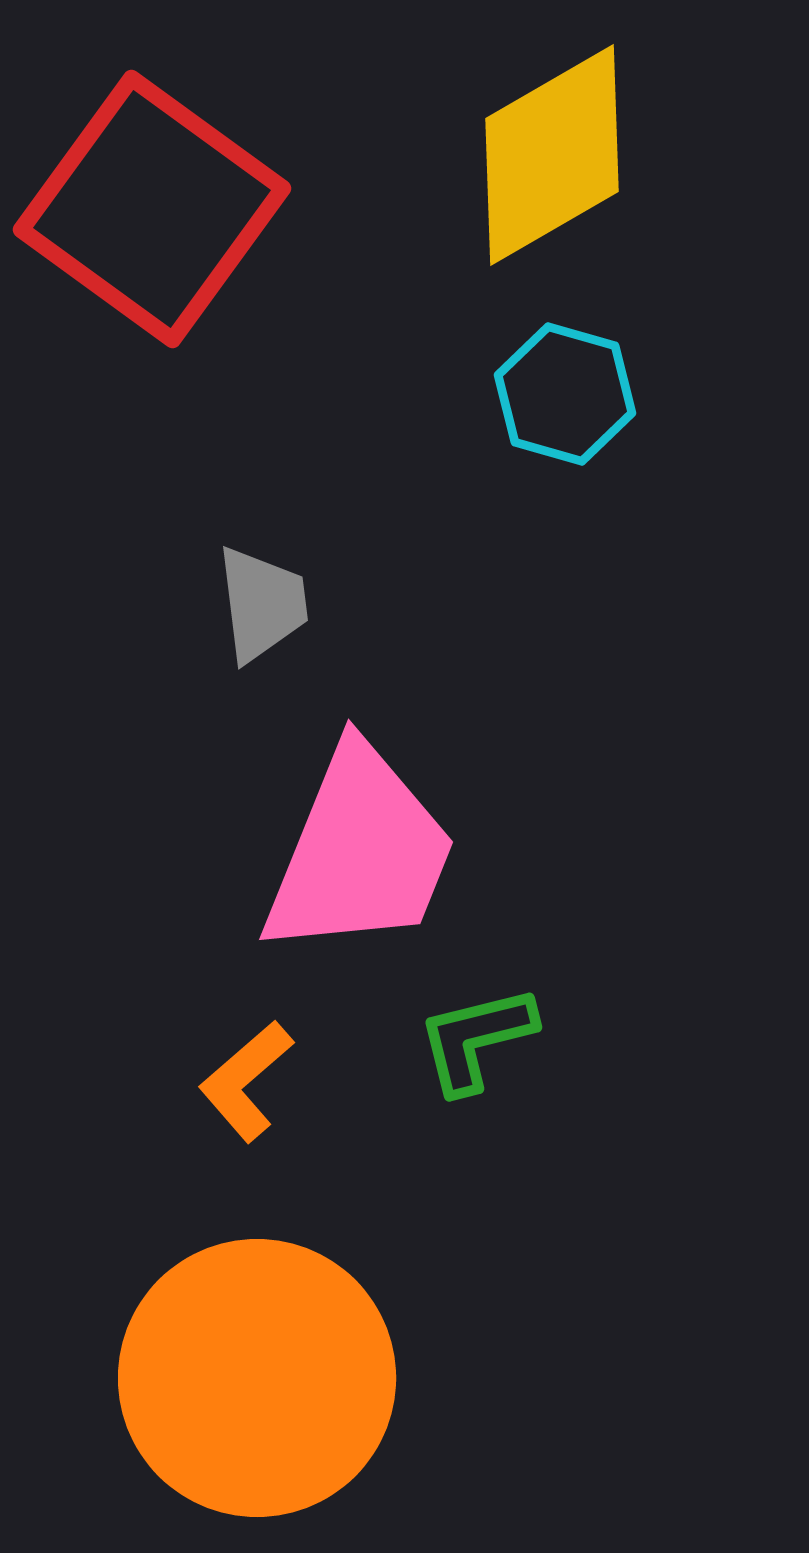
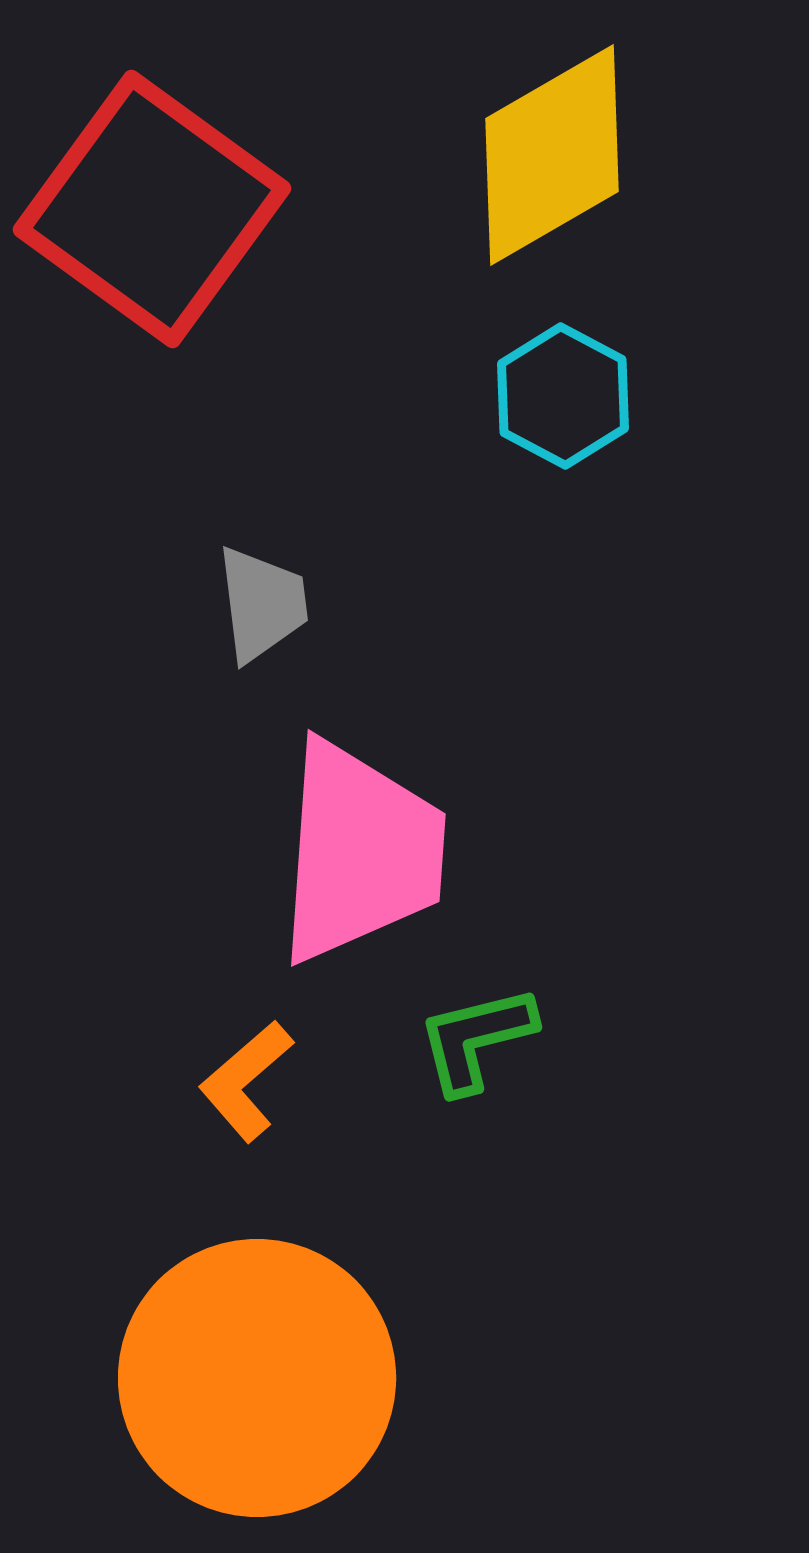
cyan hexagon: moved 2 px left, 2 px down; rotated 12 degrees clockwise
pink trapezoid: rotated 18 degrees counterclockwise
